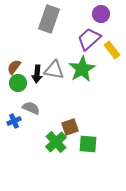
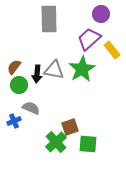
gray rectangle: rotated 20 degrees counterclockwise
green circle: moved 1 px right, 2 px down
